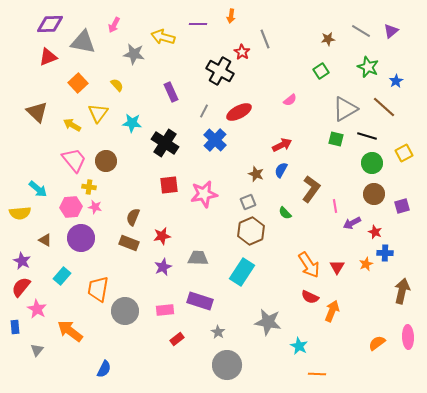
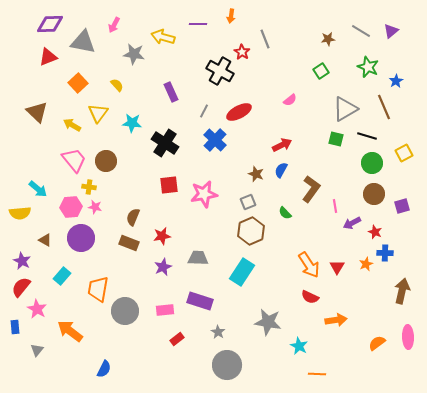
brown line at (384, 107): rotated 25 degrees clockwise
orange arrow at (332, 311): moved 4 px right, 9 px down; rotated 60 degrees clockwise
